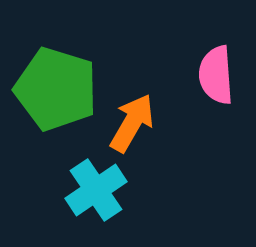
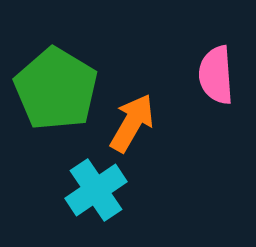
green pentagon: rotated 14 degrees clockwise
